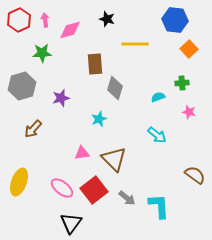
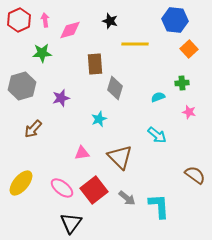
black star: moved 3 px right, 2 px down
brown triangle: moved 6 px right, 2 px up
yellow ellipse: moved 2 px right, 1 px down; rotated 20 degrees clockwise
